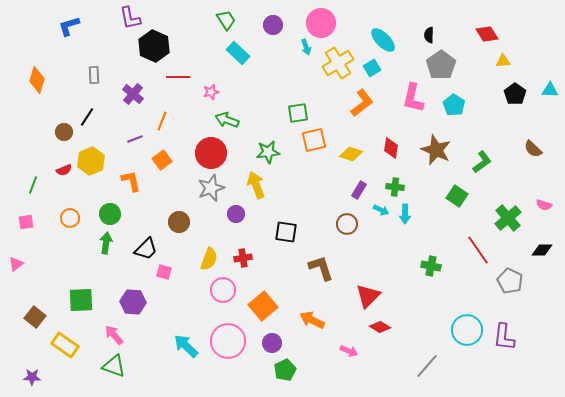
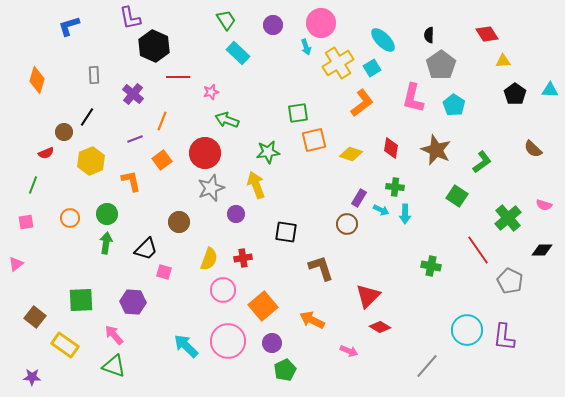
red circle at (211, 153): moved 6 px left
red semicircle at (64, 170): moved 18 px left, 17 px up
purple rectangle at (359, 190): moved 8 px down
green circle at (110, 214): moved 3 px left
